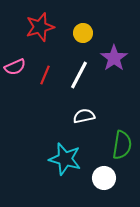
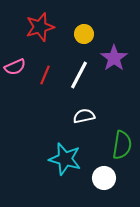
yellow circle: moved 1 px right, 1 px down
